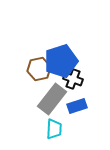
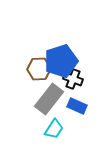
brown hexagon: rotated 10 degrees clockwise
gray rectangle: moved 3 px left
blue rectangle: rotated 42 degrees clockwise
cyan trapezoid: rotated 30 degrees clockwise
